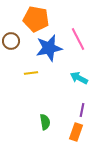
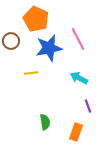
orange pentagon: rotated 15 degrees clockwise
purple line: moved 6 px right, 4 px up; rotated 32 degrees counterclockwise
